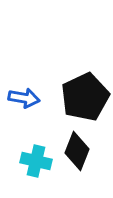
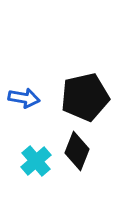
black pentagon: rotated 12 degrees clockwise
cyan cross: rotated 36 degrees clockwise
